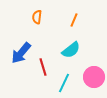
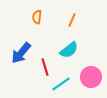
orange line: moved 2 px left
cyan semicircle: moved 2 px left
red line: moved 2 px right
pink circle: moved 3 px left
cyan line: moved 3 px left, 1 px down; rotated 30 degrees clockwise
